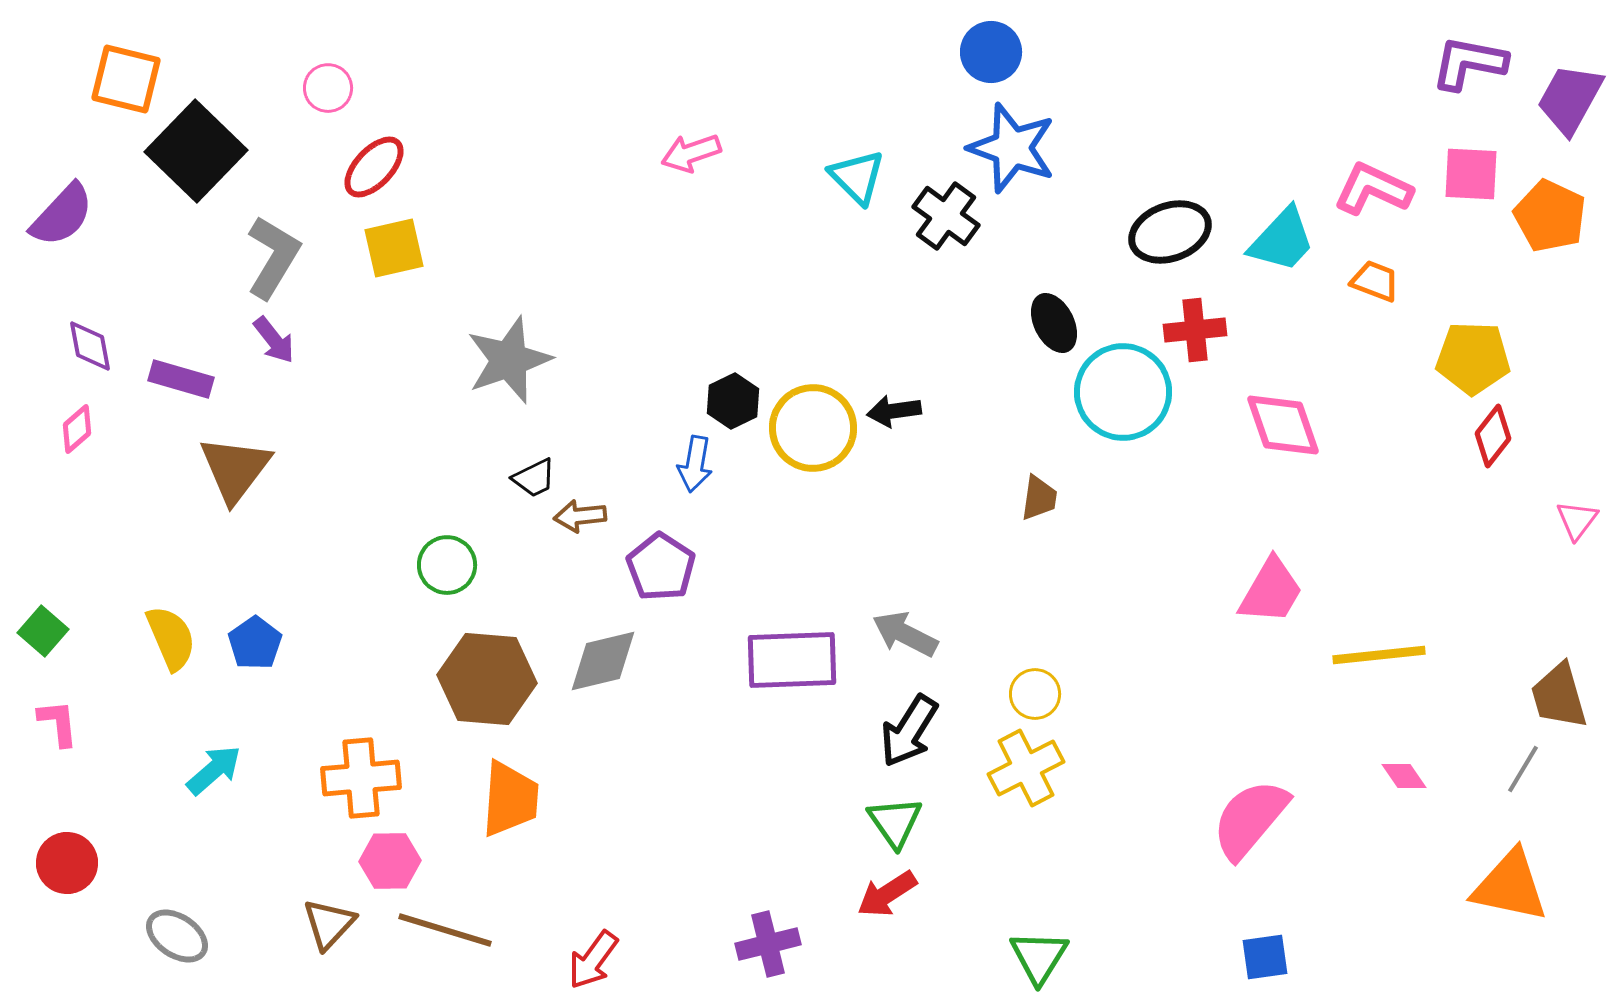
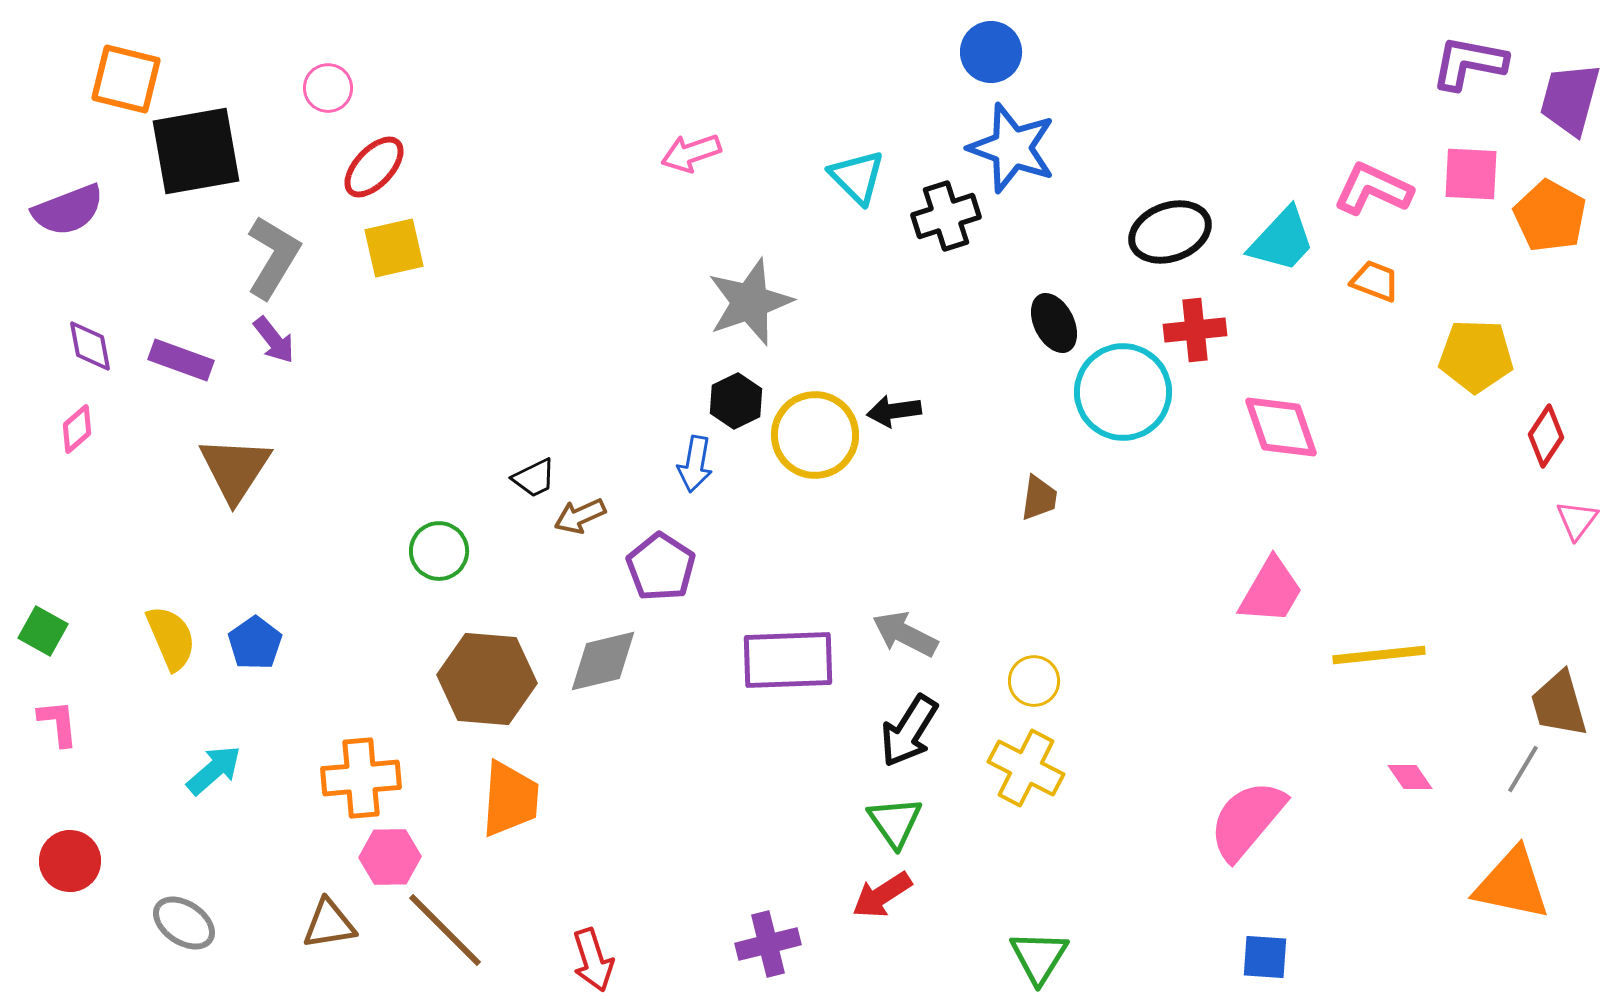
purple trapezoid at (1570, 99): rotated 14 degrees counterclockwise
black square at (196, 151): rotated 36 degrees clockwise
purple semicircle at (62, 215): moved 6 px right, 5 px up; rotated 26 degrees clockwise
black cross at (946, 216): rotated 36 degrees clockwise
orange pentagon at (1550, 216): rotated 4 degrees clockwise
yellow pentagon at (1473, 358): moved 3 px right, 2 px up
gray star at (509, 360): moved 241 px right, 58 px up
purple rectangle at (181, 379): moved 19 px up; rotated 4 degrees clockwise
black hexagon at (733, 401): moved 3 px right
pink diamond at (1283, 425): moved 2 px left, 2 px down
yellow circle at (813, 428): moved 2 px right, 7 px down
red diamond at (1493, 436): moved 53 px right; rotated 4 degrees counterclockwise
brown triangle at (235, 469): rotated 4 degrees counterclockwise
brown arrow at (580, 516): rotated 18 degrees counterclockwise
green circle at (447, 565): moved 8 px left, 14 px up
green square at (43, 631): rotated 12 degrees counterclockwise
purple rectangle at (792, 660): moved 4 px left
yellow circle at (1035, 694): moved 1 px left, 13 px up
brown trapezoid at (1559, 696): moved 8 px down
yellow cross at (1026, 768): rotated 36 degrees counterclockwise
pink diamond at (1404, 776): moved 6 px right, 1 px down
pink semicircle at (1250, 819): moved 3 px left, 1 px down
pink hexagon at (390, 861): moved 4 px up
red circle at (67, 863): moved 3 px right, 2 px up
orange triangle at (1510, 886): moved 2 px right, 2 px up
red arrow at (887, 894): moved 5 px left, 1 px down
brown triangle at (329, 924): rotated 38 degrees clockwise
brown line at (445, 930): rotated 28 degrees clockwise
gray ellipse at (177, 936): moved 7 px right, 13 px up
blue square at (1265, 957): rotated 12 degrees clockwise
red arrow at (593, 960): rotated 54 degrees counterclockwise
